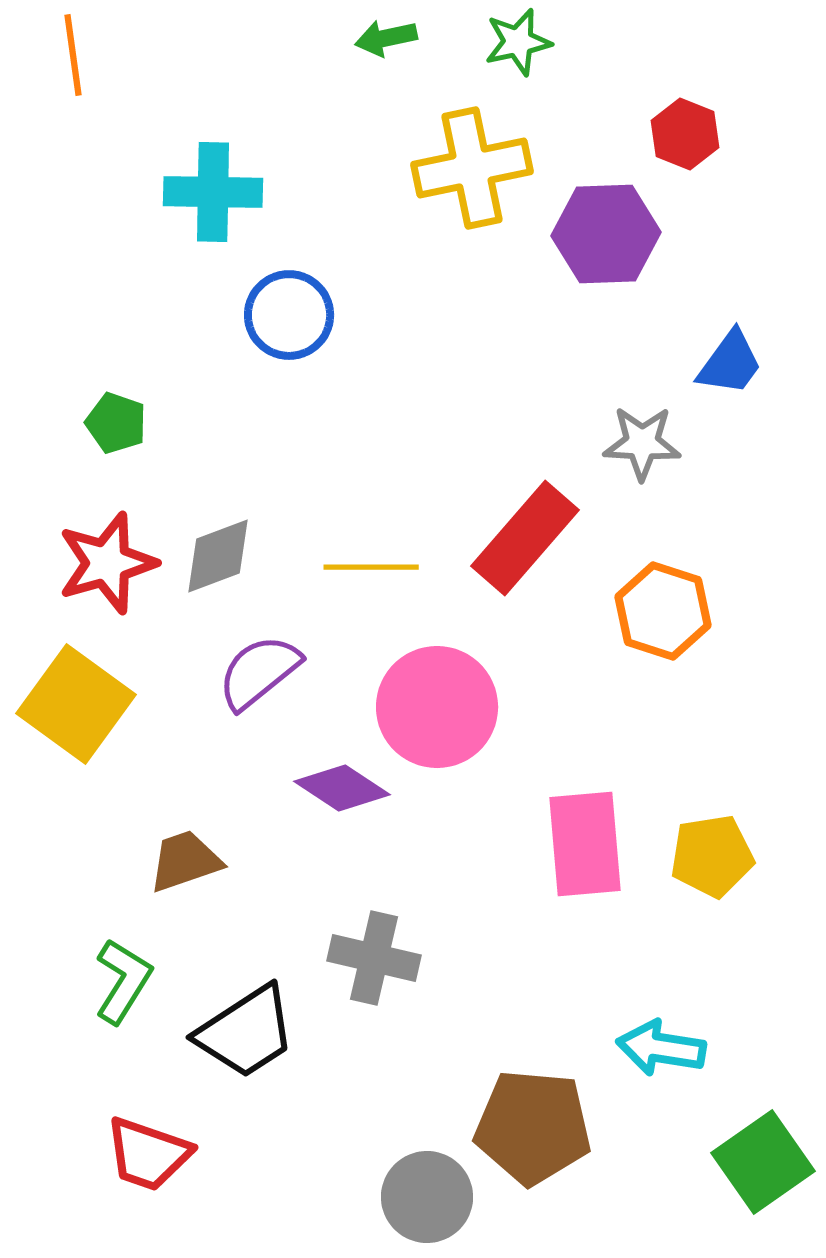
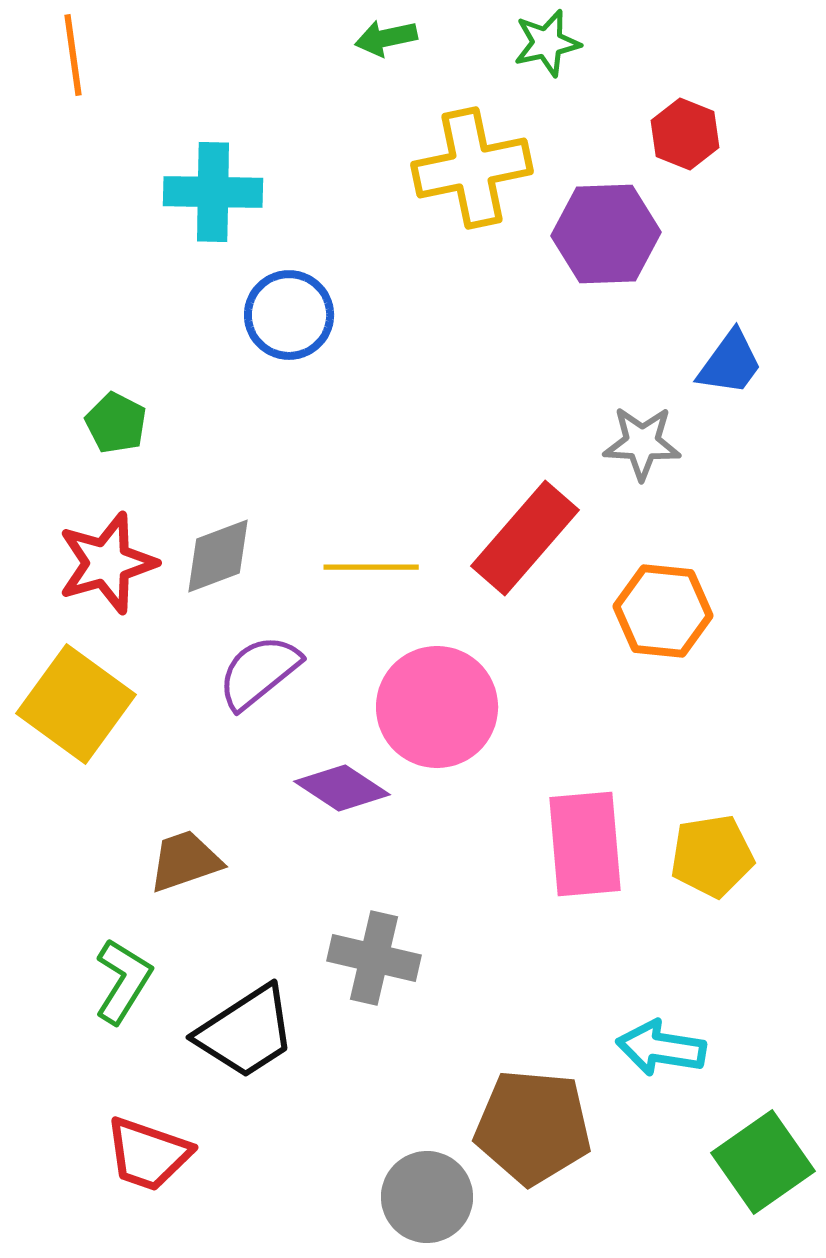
green star: moved 29 px right, 1 px down
green pentagon: rotated 8 degrees clockwise
orange hexagon: rotated 12 degrees counterclockwise
